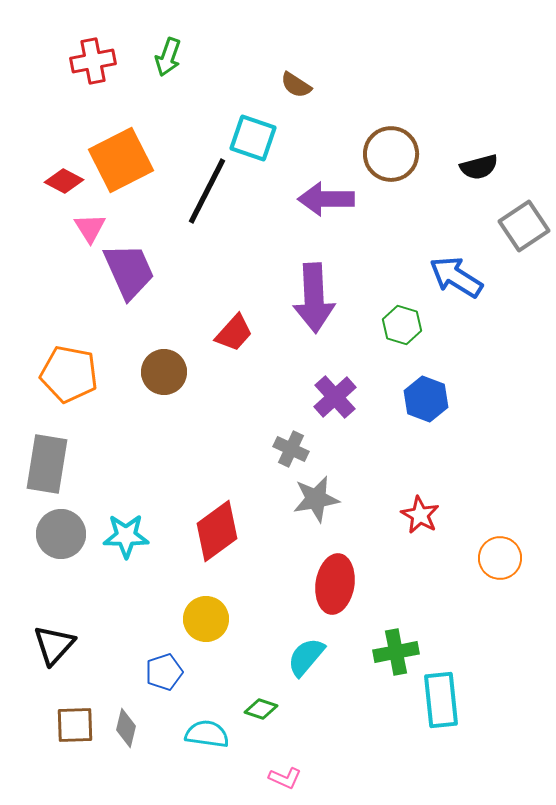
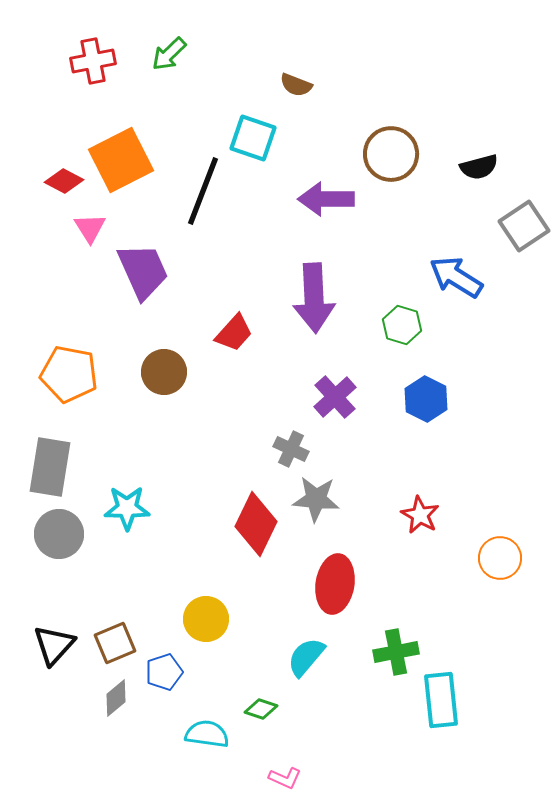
green arrow at (168, 57): moved 1 px right, 3 px up; rotated 27 degrees clockwise
brown semicircle at (296, 85): rotated 12 degrees counterclockwise
black line at (207, 191): moved 4 px left; rotated 6 degrees counterclockwise
purple trapezoid at (129, 271): moved 14 px right
blue hexagon at (426, 399): rotated 6 degrees clockwise
gray rectangle at (47, 464): moved 3 px right, 3 px down
gray star at (316, 499): rotated 15 degrees clockwise
red diamond at (217, 531): moved 39 px right, 7 px up; rotated 28 degrees counterclockwise
gray circle at (61, 534): moved 2 px left
cyan star at (126, 536): moved 1 px right, 28 px up
brown square at (75, 725): moved 40 px right, 82 px up; rotated 21 degrees counterclockwise
gray diamond at (126, 728): moved 10 px left, 30 px up; rotated 36 degrees clockwise
